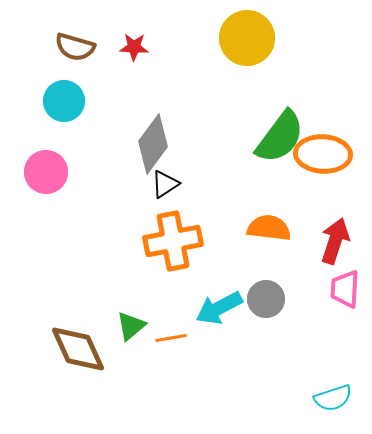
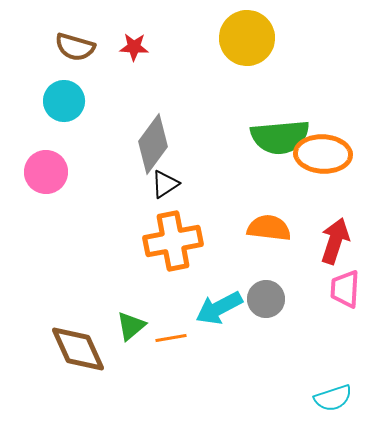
green semicircle: rotated 48 degrees clockwise
